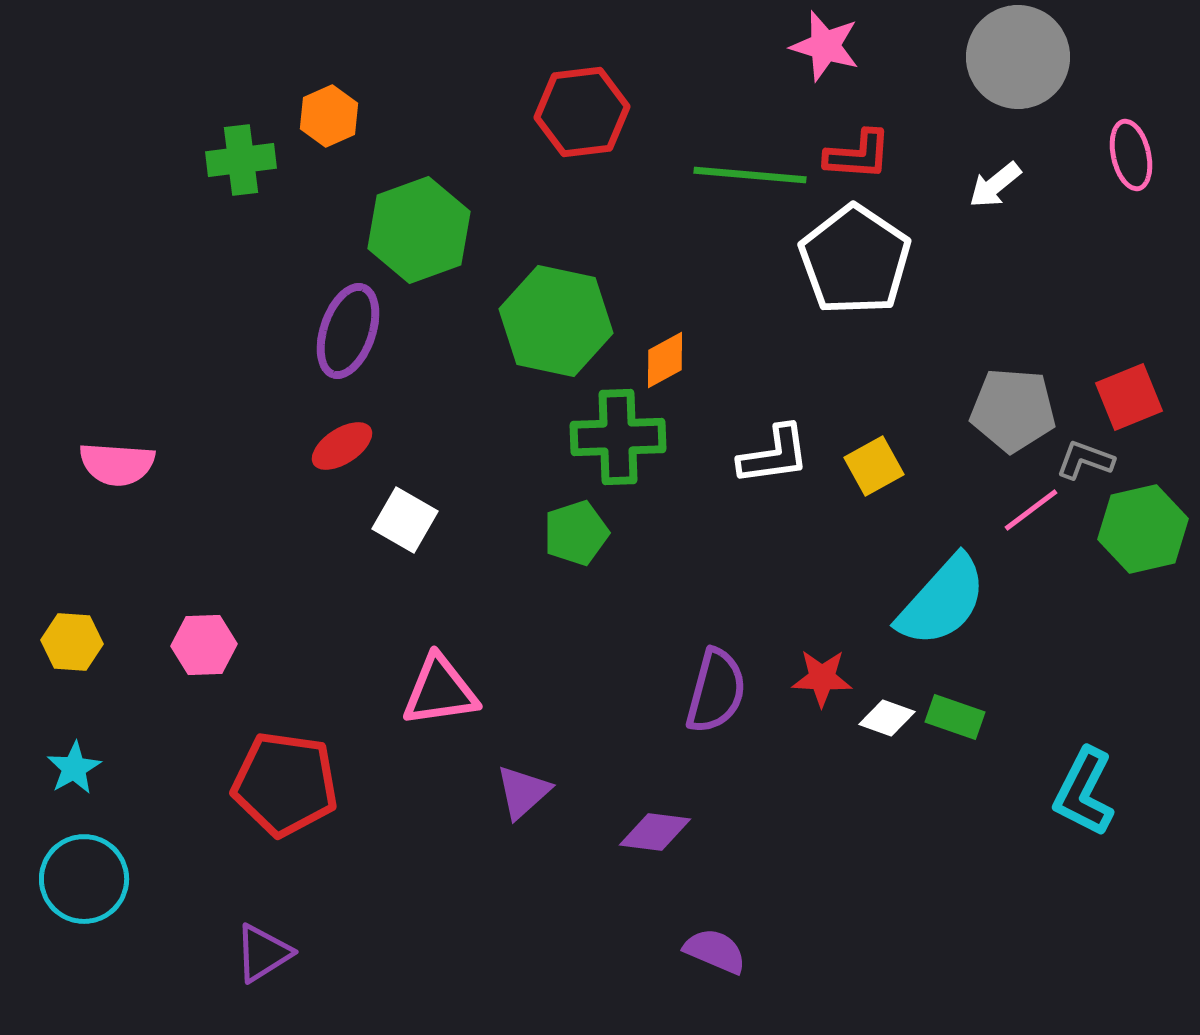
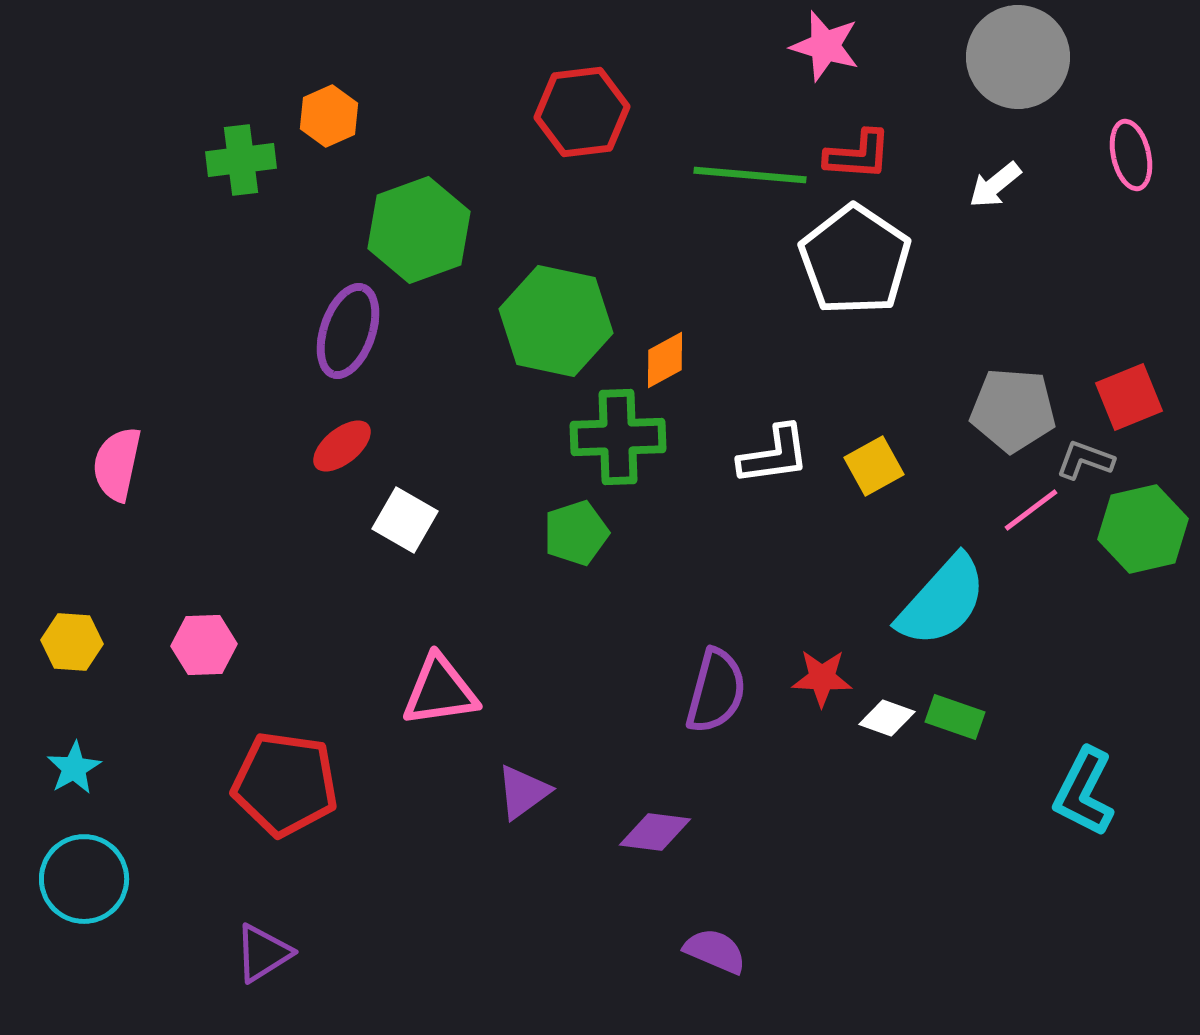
red ellipse at (342, 446): rotated 6 degrees counterclockwise
pink semicircle at (117, 464): rotated 98 degrees clockwise
purple triangle at (523, 792): rotated 6 degrees clockwise
